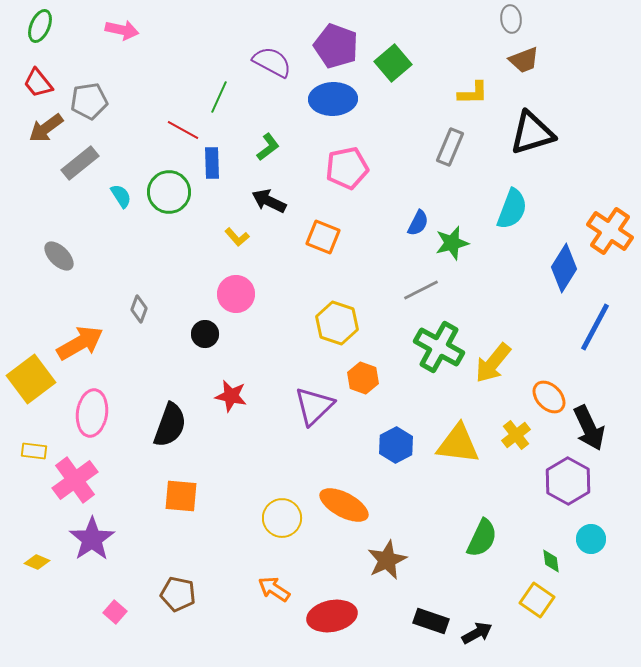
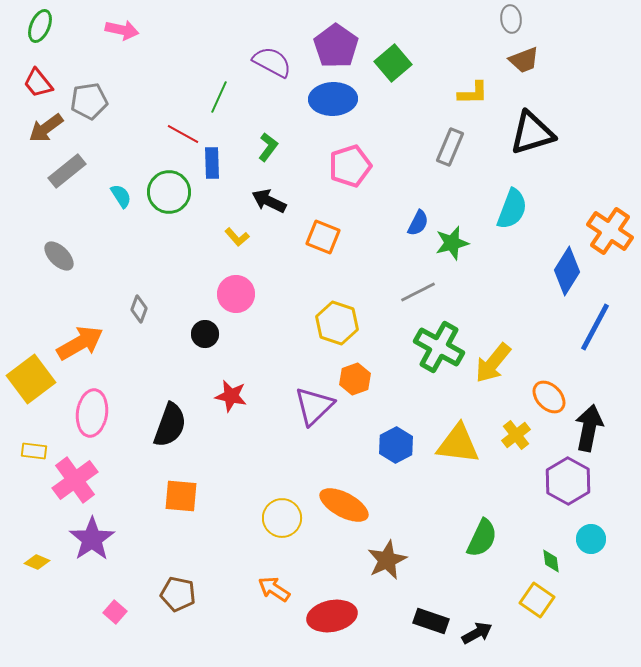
purple pentagon at (336, 46): rotated 15 degrees clockwise
red line at (183, 130): moved 4 px down
green L-shape at (268, 147): rotated 16 degrees counterclockwise
gray rectangle at (80, 163): moved 13 px left, 8 px down
pink pentagon at (347, 168): moved 3 px right, 2 px up; rotated 6 degrees counterclockwise
blue diamond at (564, 268): moved 3 px right, 3 px down
gray line at (421, 290): moved 3 px left, 2 px down
orange hexagon at (363, 378): moved 8 px left, 1 px down; rotated 20 degrees clockwise
black arrow at (589, 428): rotated 144 degrees counterclockwise
